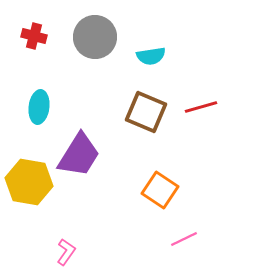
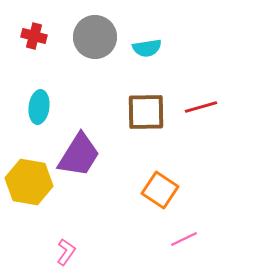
cyan semicircle: moved 4 px left, 8 px up
brown square: rotated 24 degrees counterclockwise
